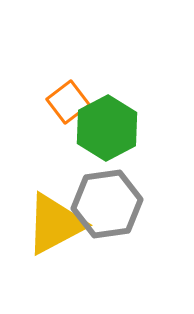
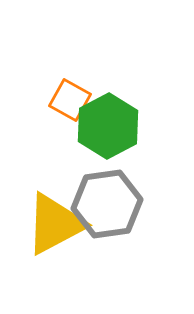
orange square: moved 2 px right, 2 px up; rotated 24 degrees counterclockwise
green hexagon: moved 1 px right, 2 px up
